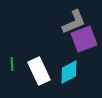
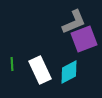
white rectangle: moved 1 px right, 1 px up
